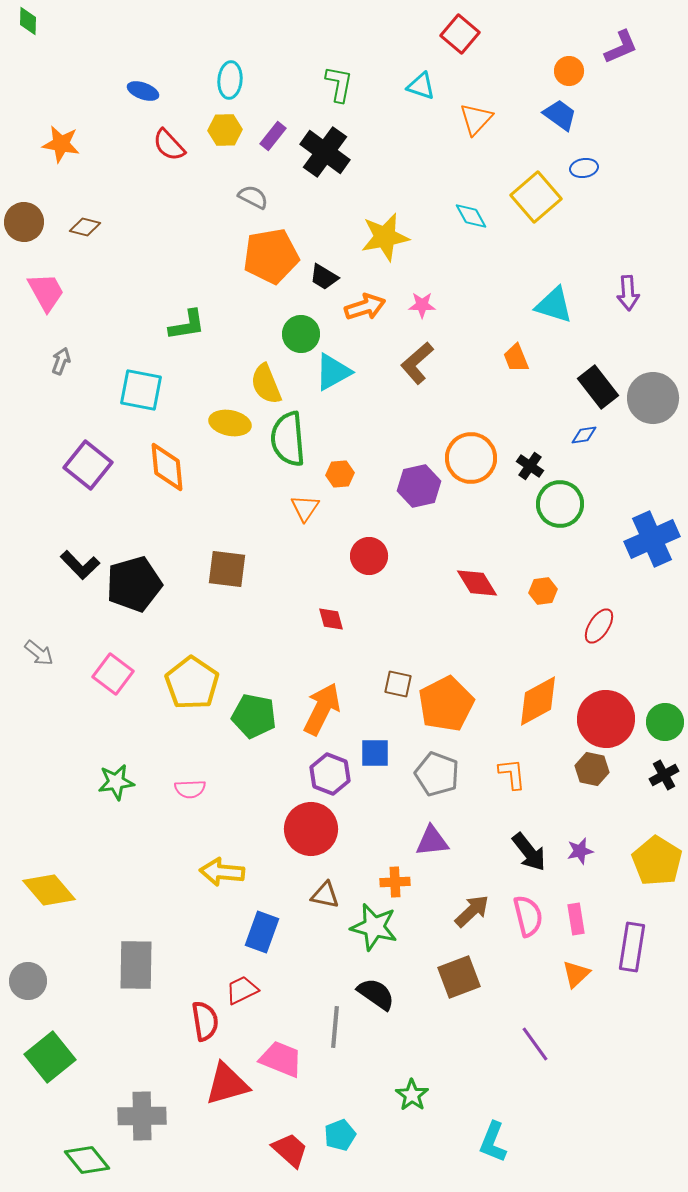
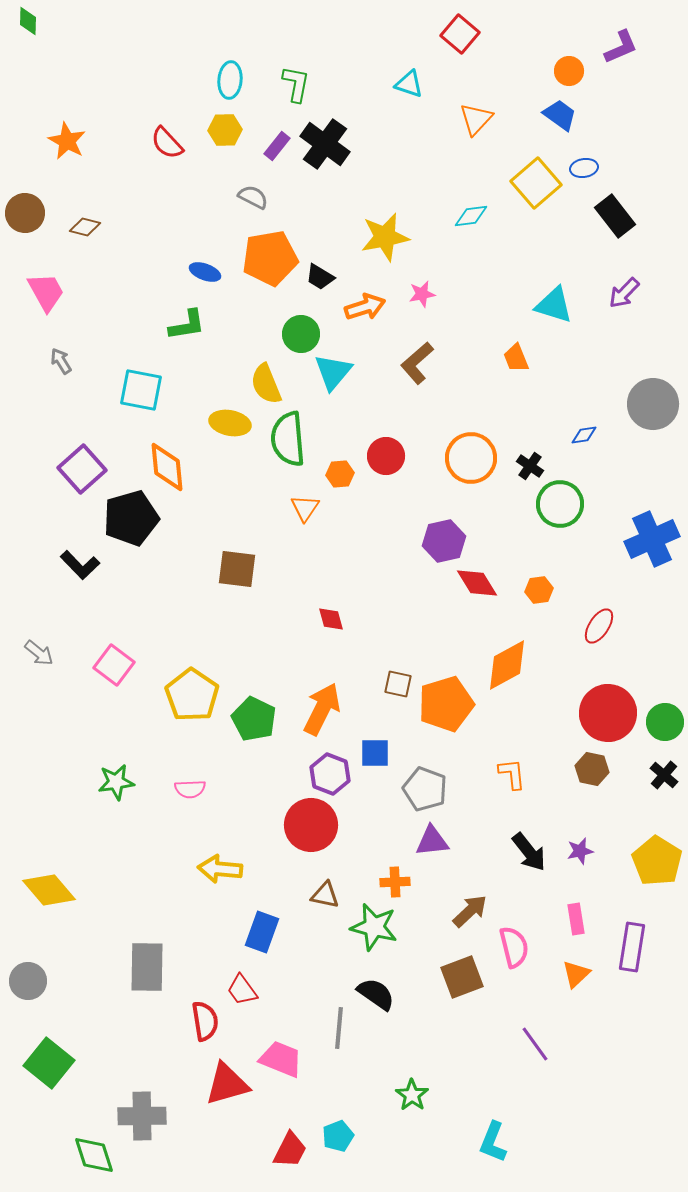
green L-shape at (339, 84): moved 43 px left
cyan triangle at (421, 86): moved 12 px left, 2 px up
blue ellipse at (143, 91): moved 62 px right, 181 px down
purple rectangle at (273, 136): moved 4 px right, 10 px down
orange star at (61, 144): moved 6 px right, 3 px up; rotated 18 degrees clockwise
red semicircle at (169, 145): moved 2 px left, 2 px up
black cross at (325, 152): moved 8 px up
yellow square at (536, 197): moved 14 px up
cyan diamond at (471, 216): rotated 68 degrees counterclockwise
brown circle at (24, 222): moved 1 px right, 9 px up
orange pentagon at (271, 256): moved 1 px left, 2 px down
black trapezoid at (324, 277): moved 4 px left
purple arrow at (628, 293): moved 4 px left; rotated 48 degrees clockwise
pink star at (422, 305): moved 11 px up; rotated 12 degrees counterclockwise
gray arrow at (61, 361): rotated 52 degrees counterclockwise
cyan triangle at (333, 372): rotated 21 degrees counterclockwise
black rectangle at (598, 387): moved 17 px right, 171 px up
gray circle at (653, 398): moved 6 px down
purple square at (88, 465): moved 6 px left, 4 px down; rotated 9 degrees clockwise
purple hexagon at (419, 486): moved 25 px right, 55 px down
red circle at (369, 556): moved 17 px right, 100 px up
brown square at (227, 569): moved 10 px right
black pentagon at (134, 584): moved 3 px left, 66 px up
orange hexagon at (543, 591): moved 4 px left, 1 px up
pink square at (113, 674): moved 1 px right, 9 px up
yellow pentagon at (192, 683): moved 12 px down
orange diamond at (538, 701): moved 31 px left, 36 px up
orange pentagon at (446, 704): rotated 10 degrees clockwise
green pentagon at (254, 716): moved 3 px down; rotated 15 degrees clockwise
red circle at (606, 719): moved 2 px right, 6 px up
gray pentagon at (437, 774): moved 12 px left, 15 px down
black cross at (664, 775): rotated 20 degrees counterclockwise
red circle at (311, 829): moved 4 px up
yellow arrow at (222, 872): moved 2 px left, 3 px up
brown arrow at (472, 911): moved 2 px left
pink semicircle at (528, 916): moved 14 px left, 31 px down
gray rectangle at (136, 965): moved 11 px right, 2 px down
brown square at (459, 977): moved 3 px right
red trapezoid at (242, 990): rotated 100 degrees counterclockwise
gray line at (335, 1027): moved 4 px right, 1 px down
green square at (50, 1057): moved 1 px left, 6 px down; rotated 12 degrees counterclockwise
cyan pentagon at (340, 1135): moved 2 px left, 1 px down
red trapezoid at (290, 1150): rotated 75 degrees clockwise
green diamond at (87, 1160): moved 7 px right, 5 px up; rotated 21 degrees clockwise
